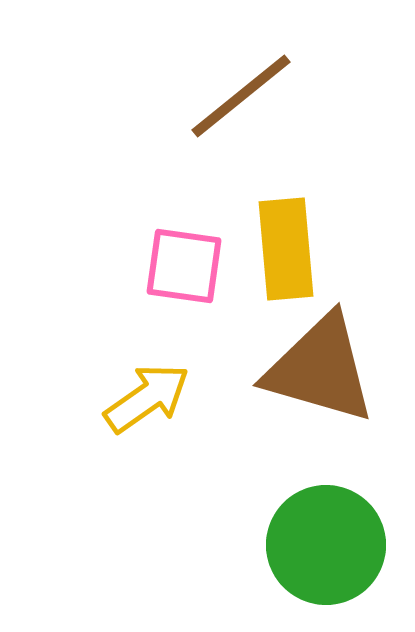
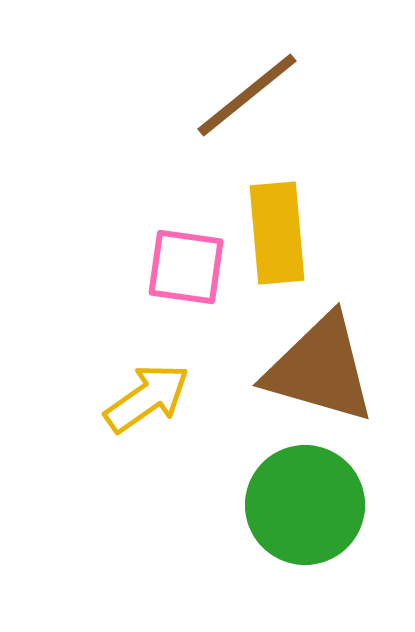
brown line: moved 6 px right, 1 px up
yellow rectangle: moved 9 px left, 16 px up
pink square: moved 2 px right, 1 px down
green circle: moved 21 px left, 40 px up
